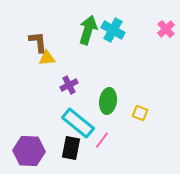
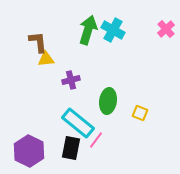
yellow triangle: moved 1 px left, 1 px down
purple cross: moved 2 px right, 5 px up; rotated 12 degrees clockwise
pink line: moved 6 px left
purple hexagon: rotated 24 degrees clockwise
